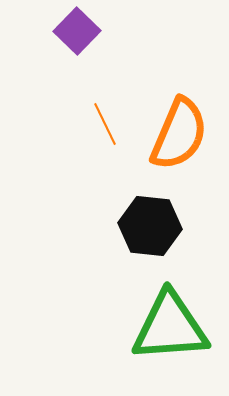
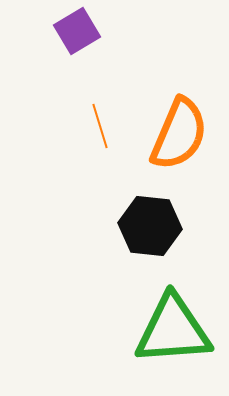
purple square: rotated 15 degrees clockwise
orange line: moved 5 px left, 2 px down; rotated 9 degrees clockwise
green triangle: moved 3 px right, 3 px down
